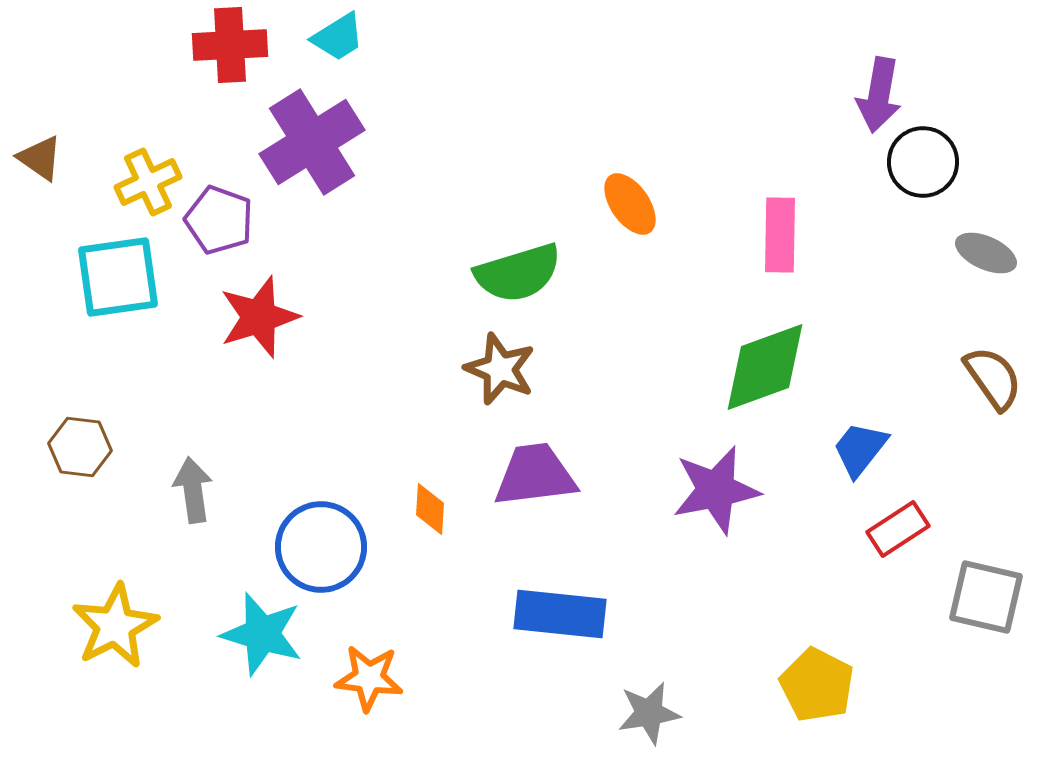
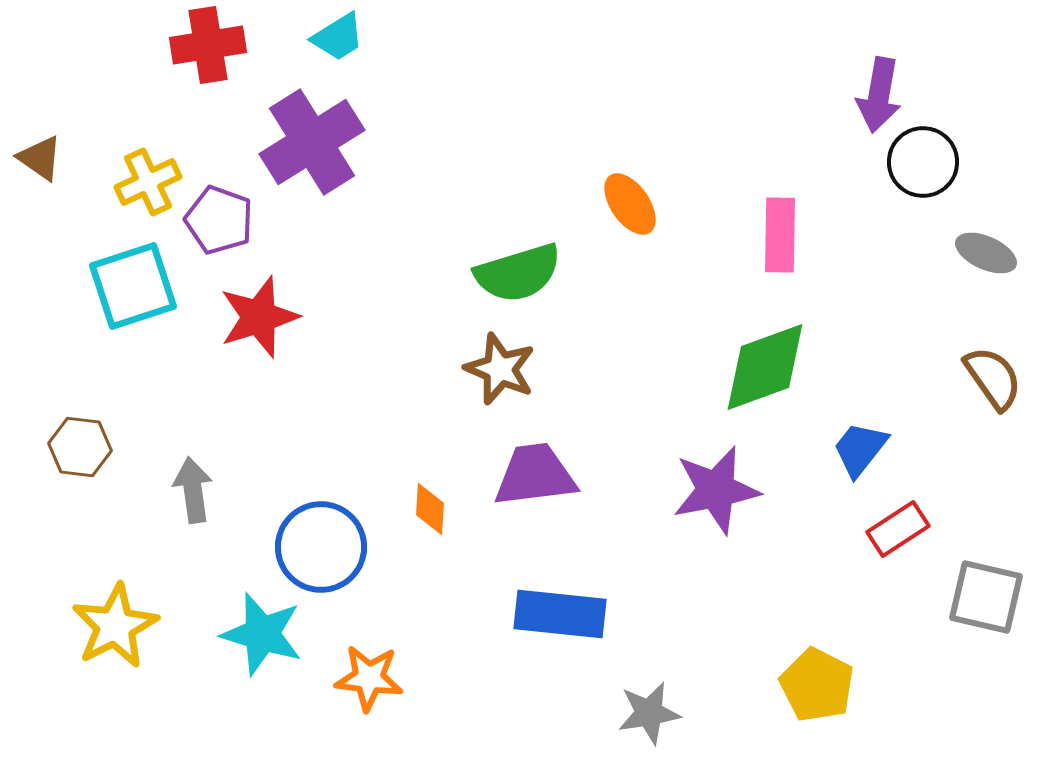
red cross: moved 22 px left; rotated 6 degrees counterclockwise
cyan square: moved 15 px right, 9 px down; rotated 10 degrees counterclockwise
